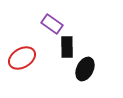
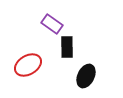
red ellipse: moved 6 px right, 7 px down
black ellipse: moved 1 px right, 7 px down
